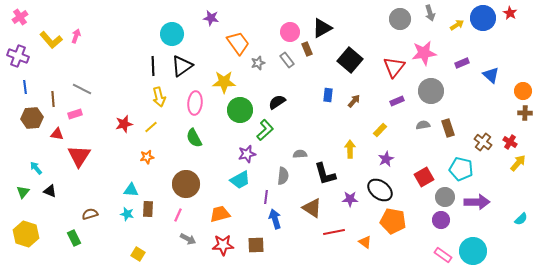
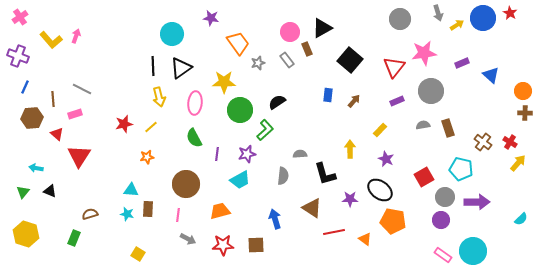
gray arrow at (430, 13): moved 8 px right
black triangle at (182, 66): moved 1 px left, 2 px down
blue line at (25, 87): rotated 32 degrees clockwise
red triangle at (57, 134): rotated 32 degrees clockwise
purple star at (386, 159): rotated 21 degrees counterclockwise
cyan arrow at (36, 168): rotated 40 degrees counterclockwise
purple line at (266, 197): moved 49 px left, 43 px up
orange trapezoid at (220, 214): moved 3 px up
pink line at (178, 215): rotated 16 degrees counterclockwise
green rectangle at (74, 238): rotated 49 degrees clockwise
orange triangle at (365, 242): moved 3 px up
